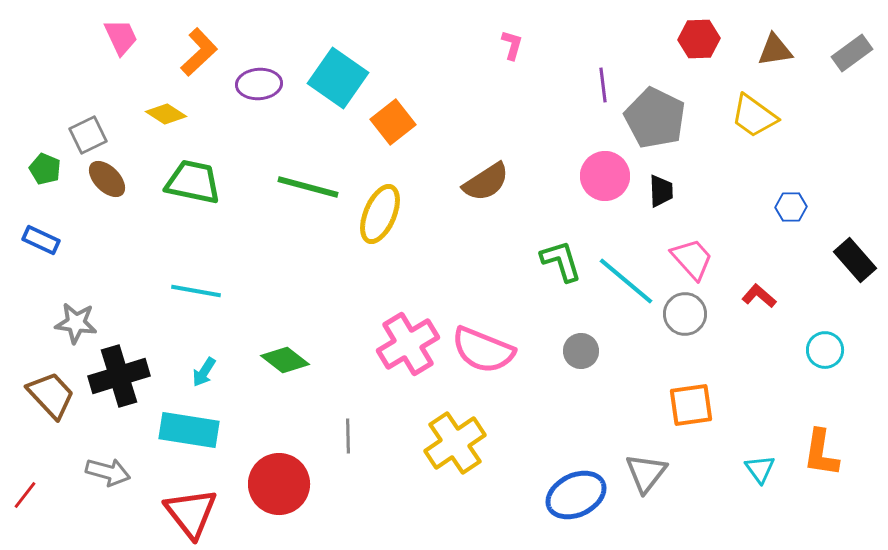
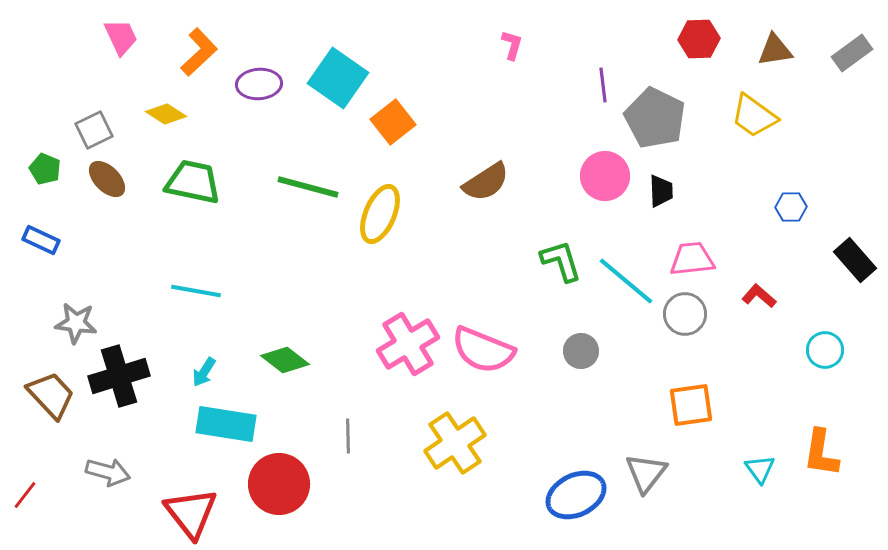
gray square at (88, 135): moved 6 px right, 5 px up
pink trapezoid at (692, 259): rotated 54 degrees counterclockwise
cyan rectangle at (189, 430): moved 37 px right, 6 px up
